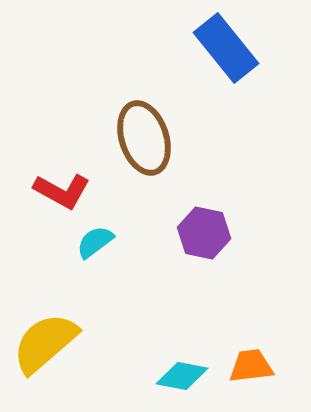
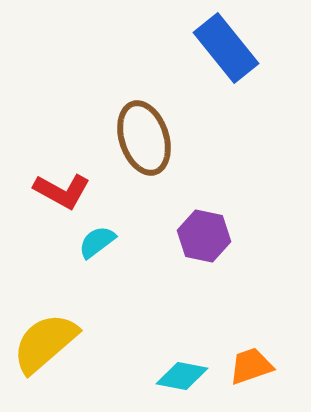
purple hexagon: moved 3 px down
cyan semicircle: moved 2 px right
orange trapezoid: rotated 12 degrees counterclockwise
